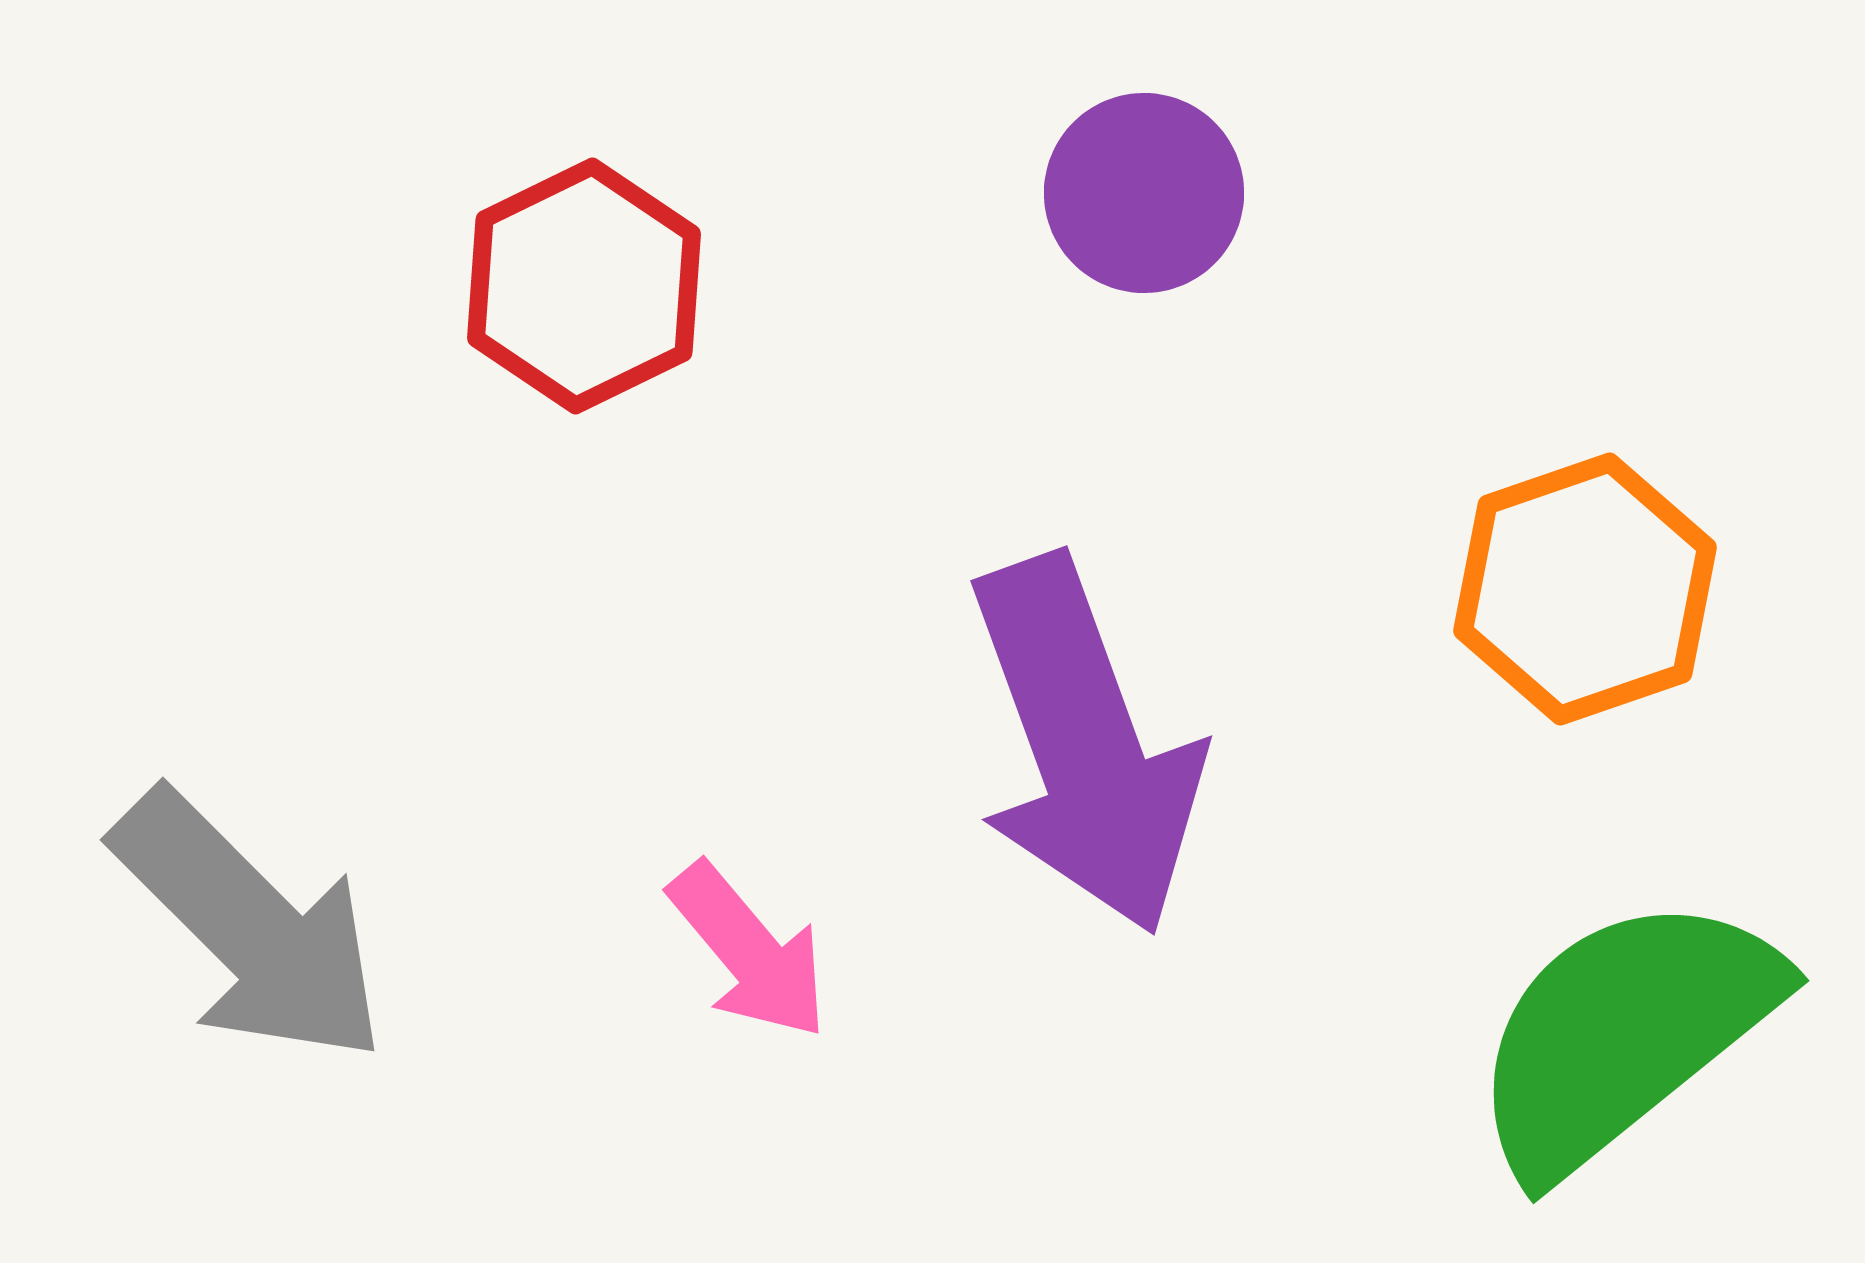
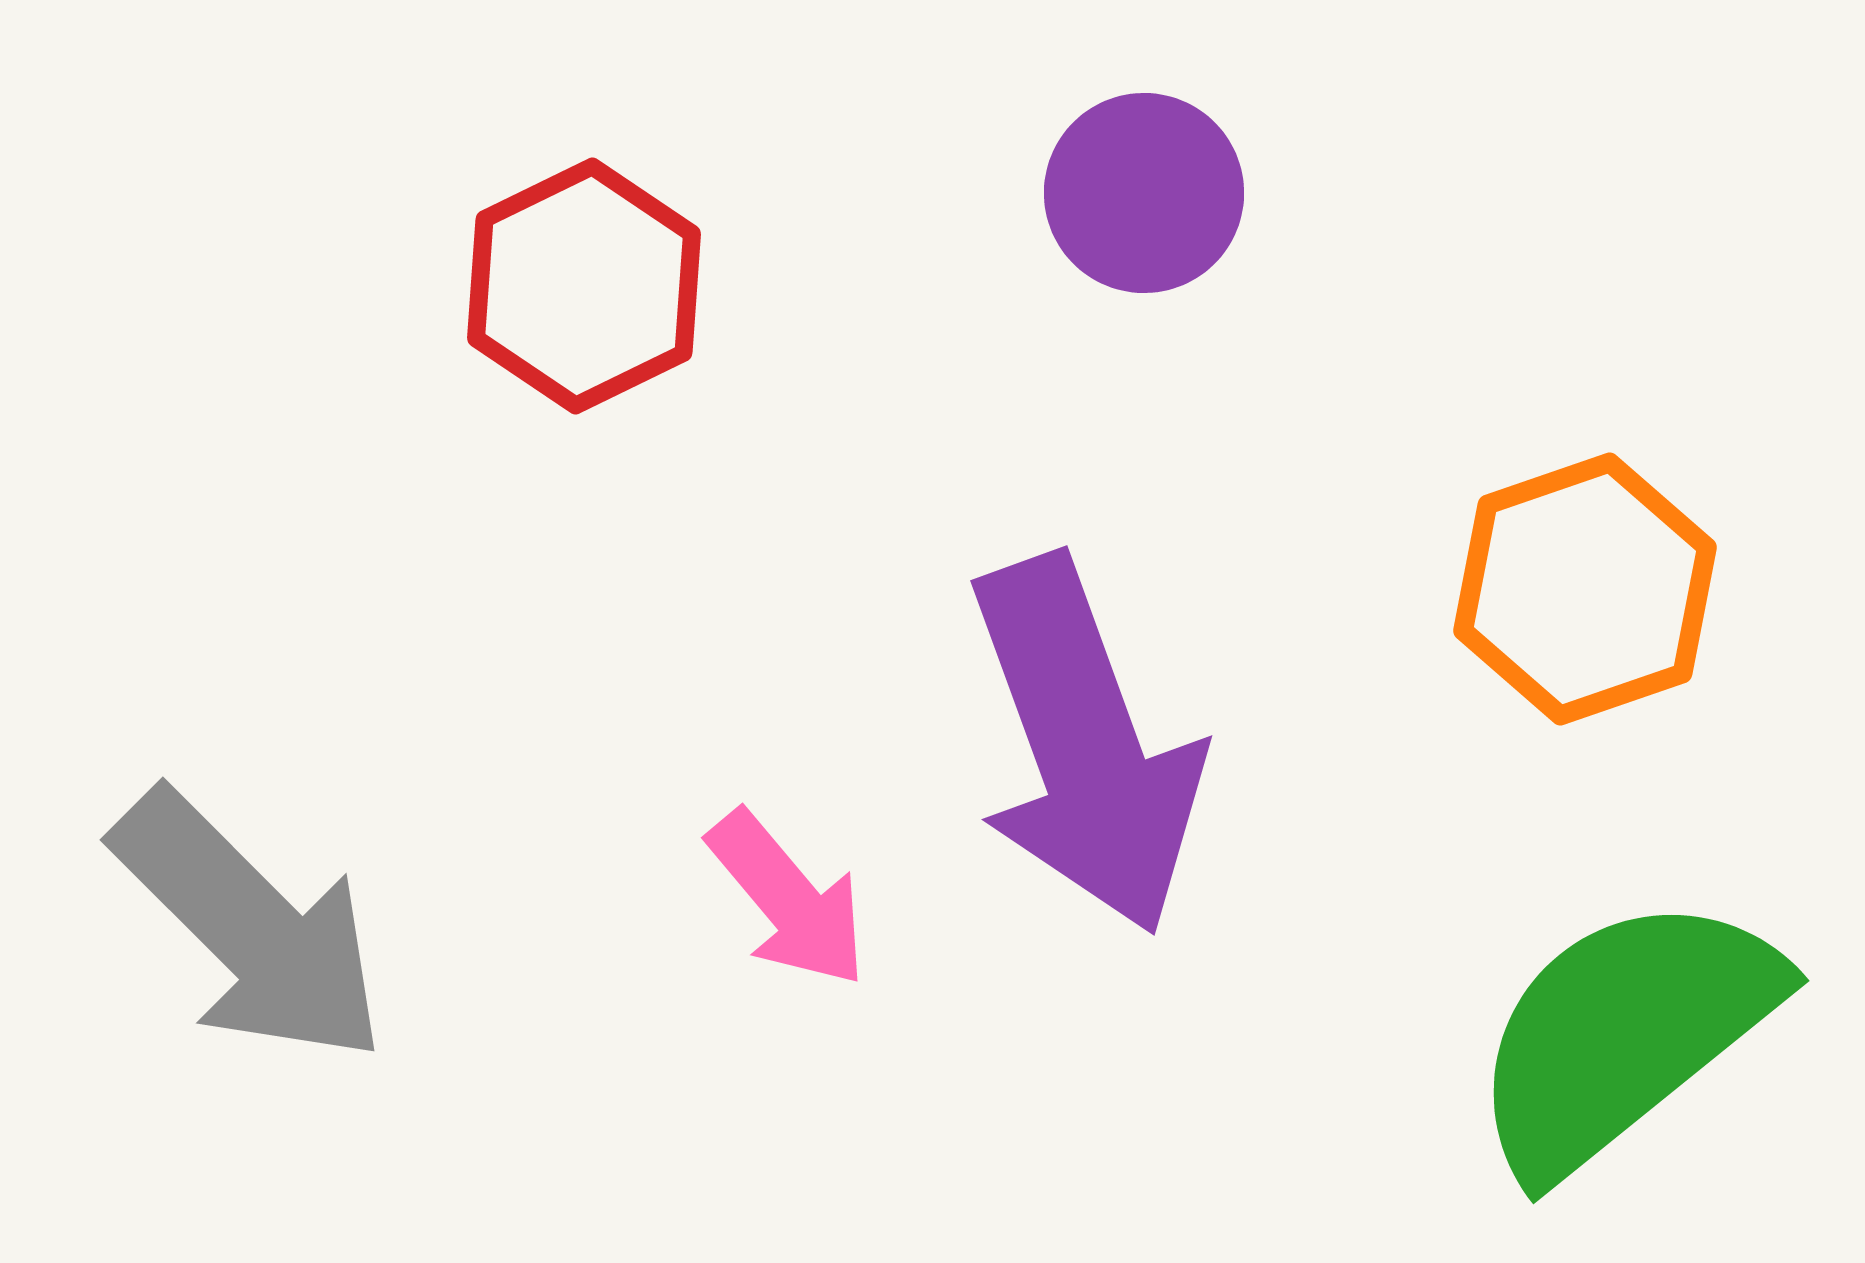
pink arrow: moved 39 px right, 52 px up
